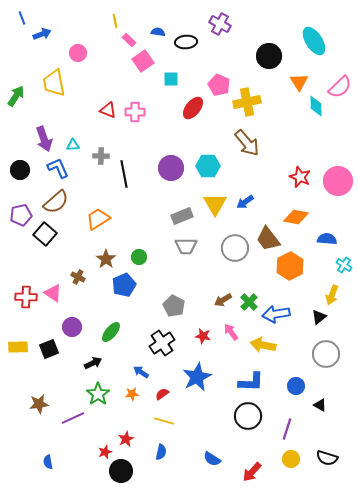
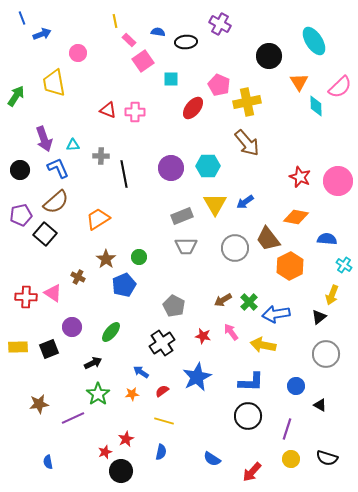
red semicircle at (162, 394): moved 3 px up
